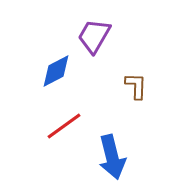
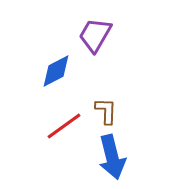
purple trapezoid: moved 1 px right, 1 px up
brown L-shape: moved 30 px left, 25 px down
